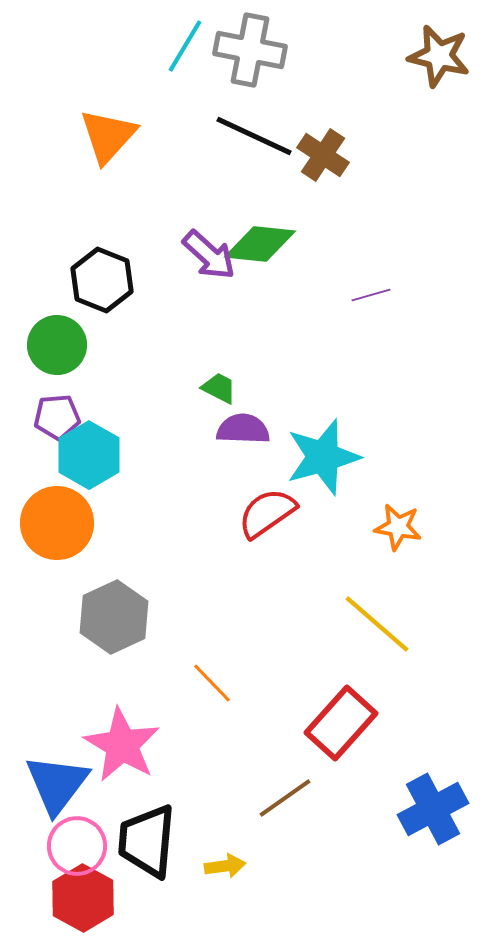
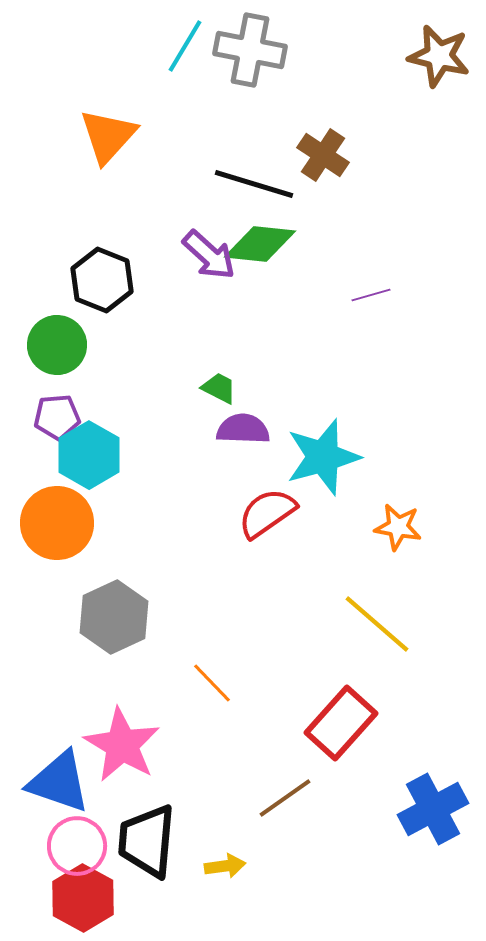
black line: moved 48 px down; rotated 8 degrees counterclockwise
blue triangle: moved 2 px right, 2 px up; rotated 48 degrees counterclockwise
